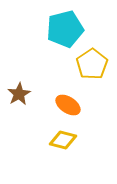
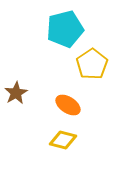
brown star: moved 3 px left, 1 px up
